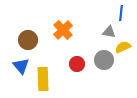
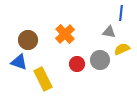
orange cross: moved 2 px right, 4 px down
yellow semicircle: moved 1 px left, 2 px down
gray circle: moved 4 px left
blue triangle: moved 2 px left, 4 px up; rotated 30 degrees counterclockwise
yellow rectangle: rotated 25 degrees counterclockwise
